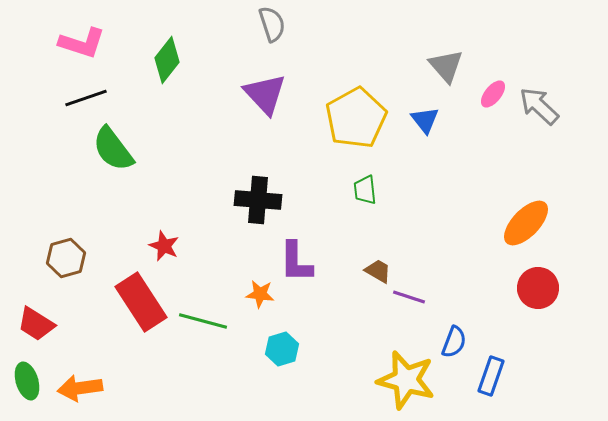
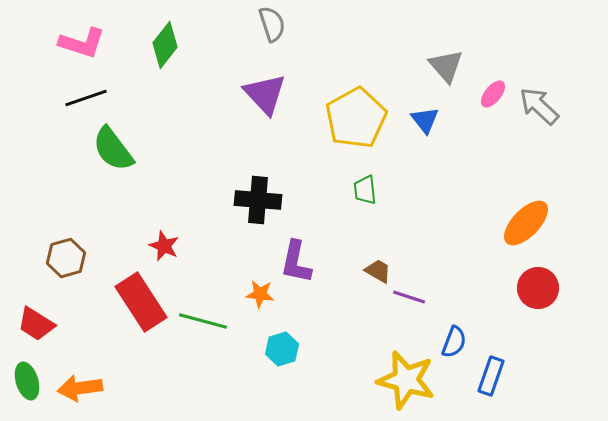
green diamond: moved 2 px left, 15 px up
purple L-shape: rotated 12 degrees clockwise
